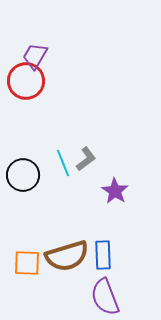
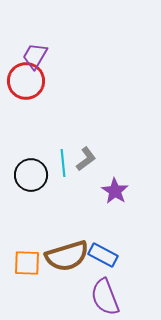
cyan line: rotated 16 degrees clockwise
black circle: moved 8 px right
blue rectangle: rotated 60 degrees counterclockwise
